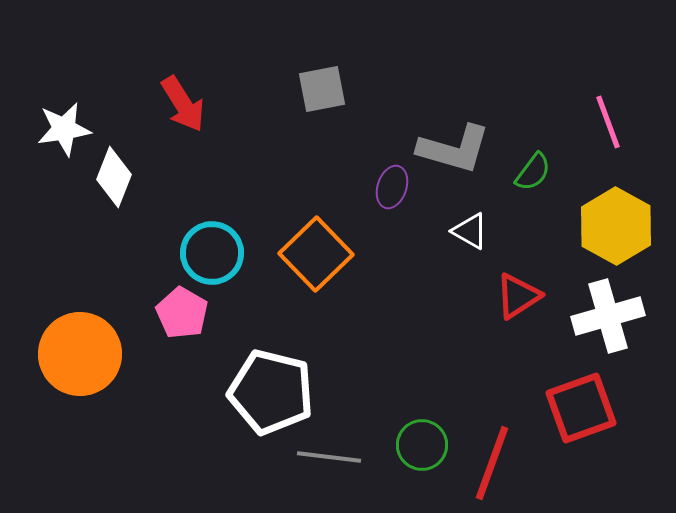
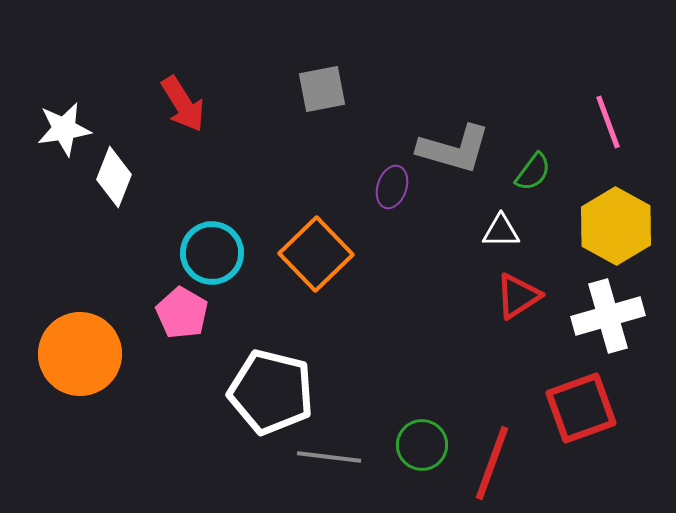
white triangle: moved 31 px right; rotated 30 degrees counterclockwise
